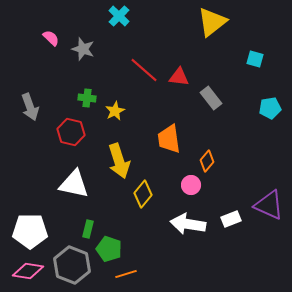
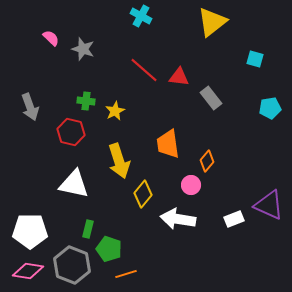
cyan cross: moved 22 px right; rotated 15 degrees counterclockwise
green cross: moved 1 px left, 3 px down
orange trapezoid: moved 1 px left, 5 px down
white rectangle: moved 3 px right
white arrow: moved 10 px left, 5 px up
